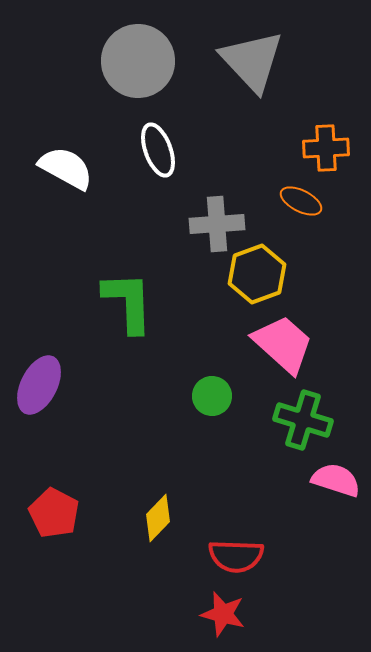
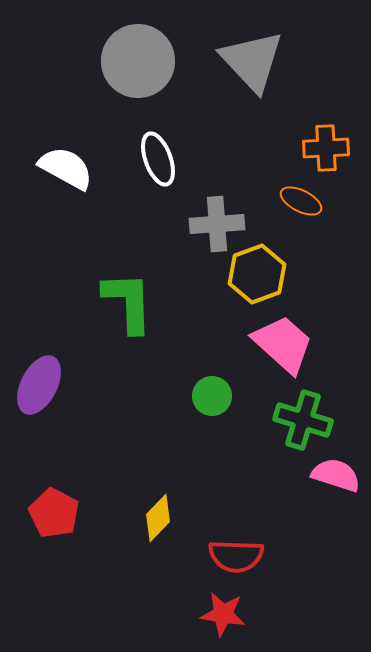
white ellipse: moved 9 px down
pink semicircle: moved 5 px up
red star: rotated 6 degrees counterclockwise
